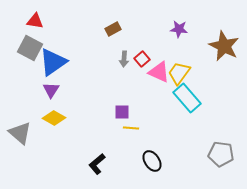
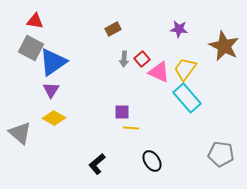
gray square: moved 1 px right
yellow trapezoid: moved 6 px right, 4 px up
